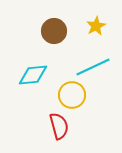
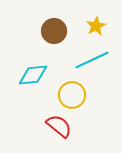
cyan line: moved 1 px left, 7 px up
red semicircle: rotated 36 degrees counterclockwise
